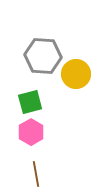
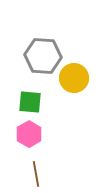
yellow circle: moved 2 px left, 4 px down
green square: rotated 20 degrees clockwise
pink hexagon: moved 2 px left, 2 px down
